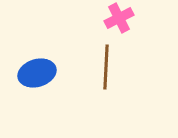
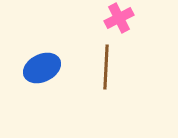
blue ellipse: moved 5 px right, 5 px up; rotated 9 degrees counterclockwise
